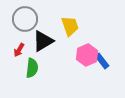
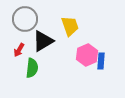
blue rectangle: moved 1 px left; rotated 42 degrees clockwise
